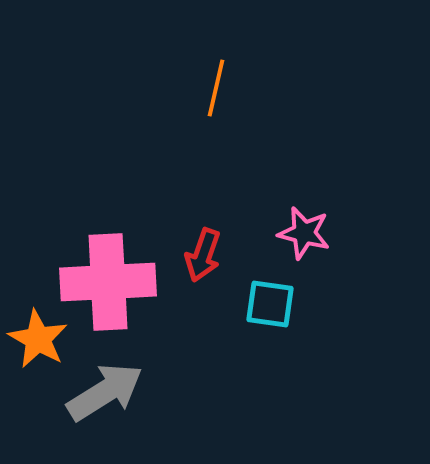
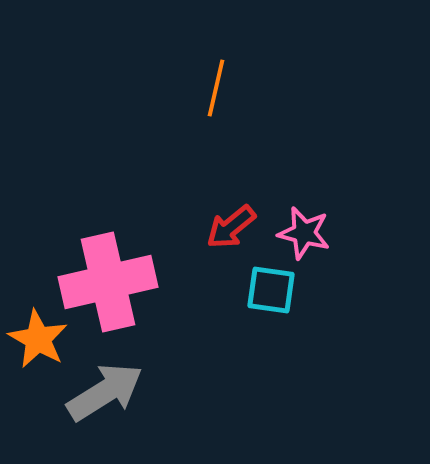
red arrow: moved 28 px right, 28 px up; rotated 32 degrees clockwise
pink cross: rotated 10 degrees counterclockwise
cyan square: moved 1 px right, 14 px up
